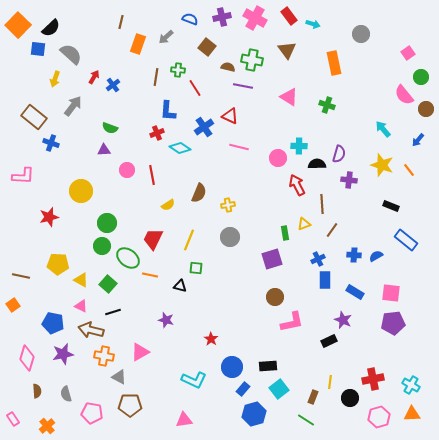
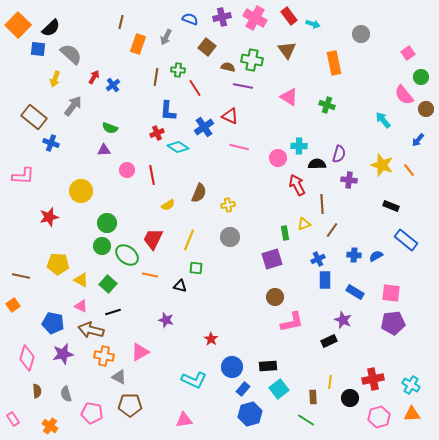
gray arrow at (166, 37): rotated 21 degrees counterclockwise
cyan arrow at (383, 129): moved 9 px up
cyan diamond at (180, 148): moved 2 px left, 1 px up
green ellipse at (128, 258): moved 1 px left, 3 px up
brown rectangle at (313, 397): rotated 24 degrees counterclockwise
blue hexagon at (254, 414): moved 4 px left
orange cross at (47, 426): moved 3 px right; rotated 14 degrees counterclockwise
